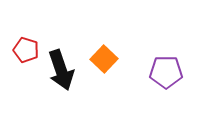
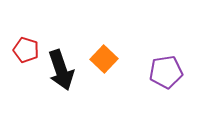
purple pentagon: rotated 8 degrees counterclockwise
